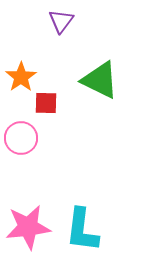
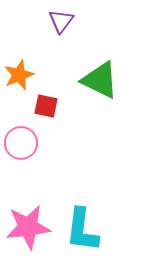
orange star: moved 2 px left, 2 px up; rotated 12 degrees clockwise
red square: moved 3 px down; rotated 10 degrees clockwise
pink circle: moved 5 px down
